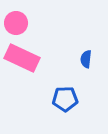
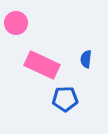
pink rectangle: moved 20 px right, 7 px down
